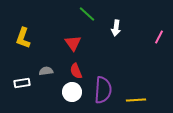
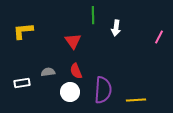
green line: moved 6 px right, 1 px down; rotated 48 degrees clockwise
yellow L-shape: moved 7 px up; rotated 65 degrees clockwise
red triangle: moved 2 px up
gray semicircle: moved 2 px right, 1 px down
white circle: moved 2 px left
